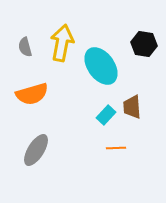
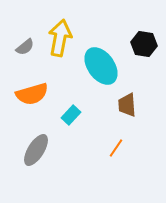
yellow arrow: moved 2 px left, 5 px up
gray semicircle: rotated 114 degrees counterclockwise
brown trapezoid: moved 5 px left, 2 px up
cyan rectangle: moved 35 px left
orange line: rotated 54 degrees counterclockwise
